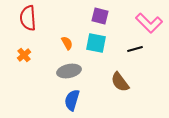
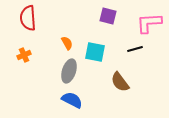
purple square: moved 8 px right
pink L-shape: rotated 132 degrees clockwise
cyan square: moved 1 px left, 9 px down
orange cross: rotated 16 degrees clockwise
gray ellipse: rotated 60 degrees counterclockwise
blue semicircle: rotated 100 degrees clockwise
